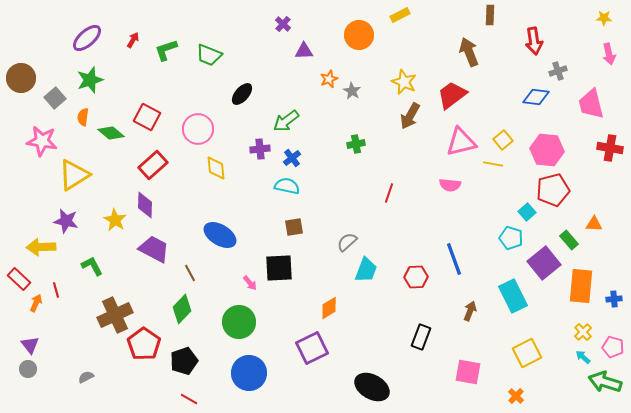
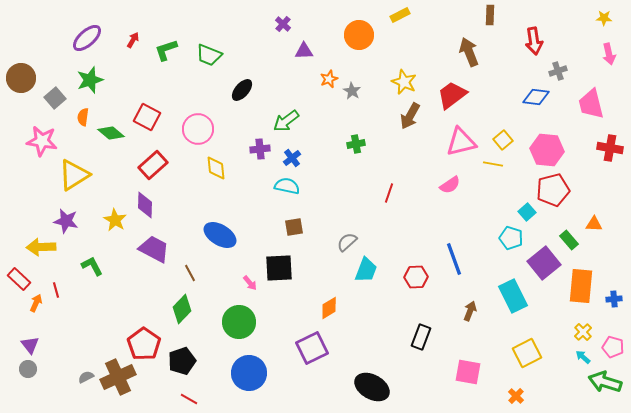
black ellipse at (242, 94): moved 4 px up
pink semicircle at (450, 185): rotated 40 degrees counterclockwise
brown cross at (115, 315): moved 3 px right, 62 px down
black pentagon at (184, 361): moved 2 px left
